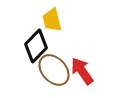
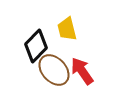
yellow trapezoid: moved 15 px right, 9 px down
